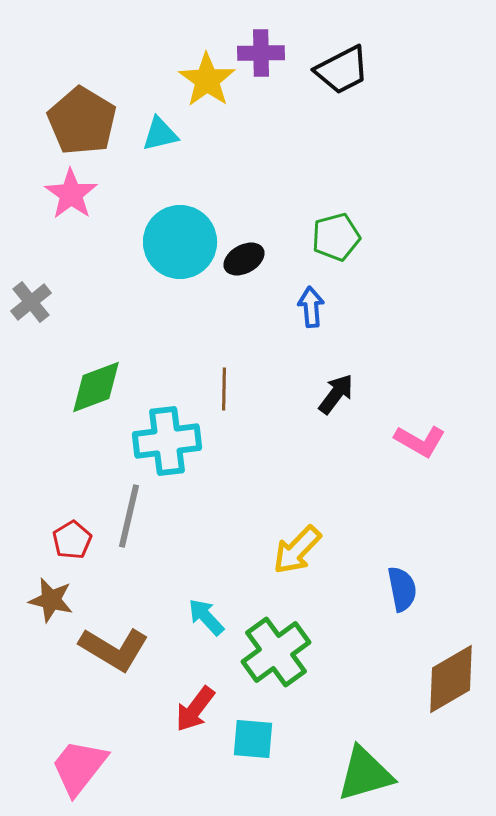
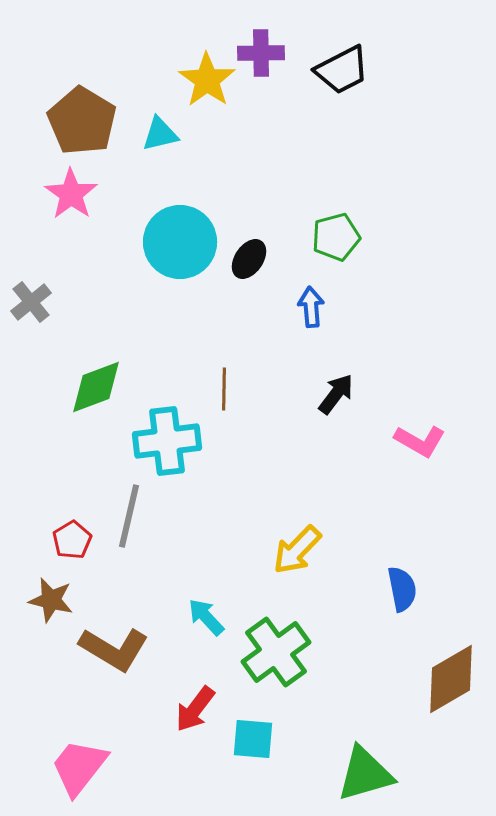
black ellipse: moved 5 px right; rotated 27 degrees counterclockwise
